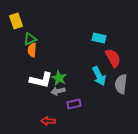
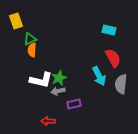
cyan rectangle: moved 10 px right, 8 px up
green star: rotated 21 degrees clockwise
